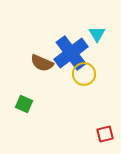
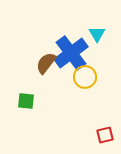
brown semicircle: moved 4 px right; rotated 105 degrees clockwise
yellow circle: moved 1 px right, 3 px down
green square: moved 2 px right, 3 px up; rotated 18 degrees counterclockwise
red square: moved 1 px down
